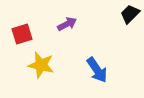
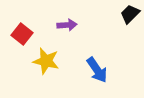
purple arrow: moved 1 px down; rotated 24 degrees clockwise
red square: rotated 35 degrees counterclockwise
yellow star: moved 5 px right, 4 px up
